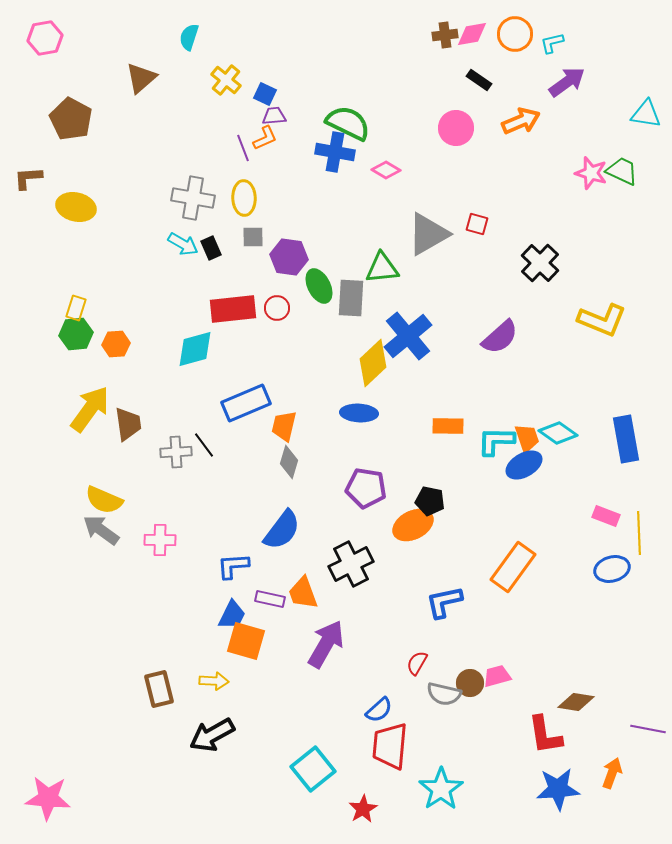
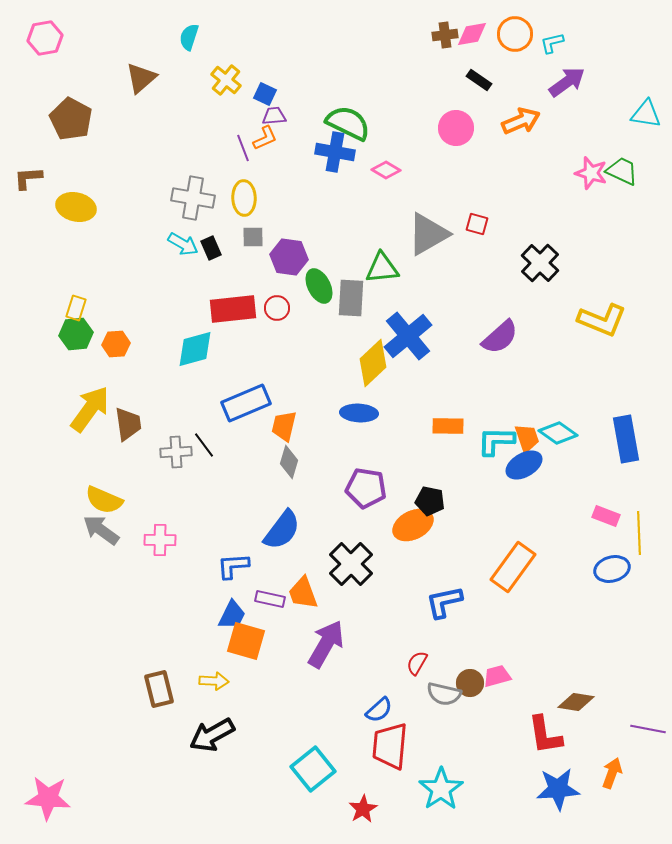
black cross at (351, 564): rotated 18 degrees counterclockwise
